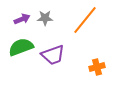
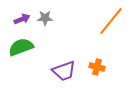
orange line: moved 26 px right, 1 px down
purple trapezoid: moved 11 px right, 16 px down
orange cross: rotated 28 degrees clockwise
